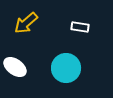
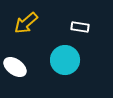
cyan circle: moved 1 px left, 8 px up
